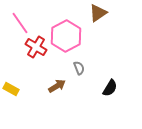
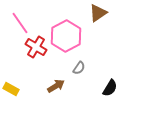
gray semicircle: rotated 56 degrees clockwise
brown arrow: moved 1 px left
